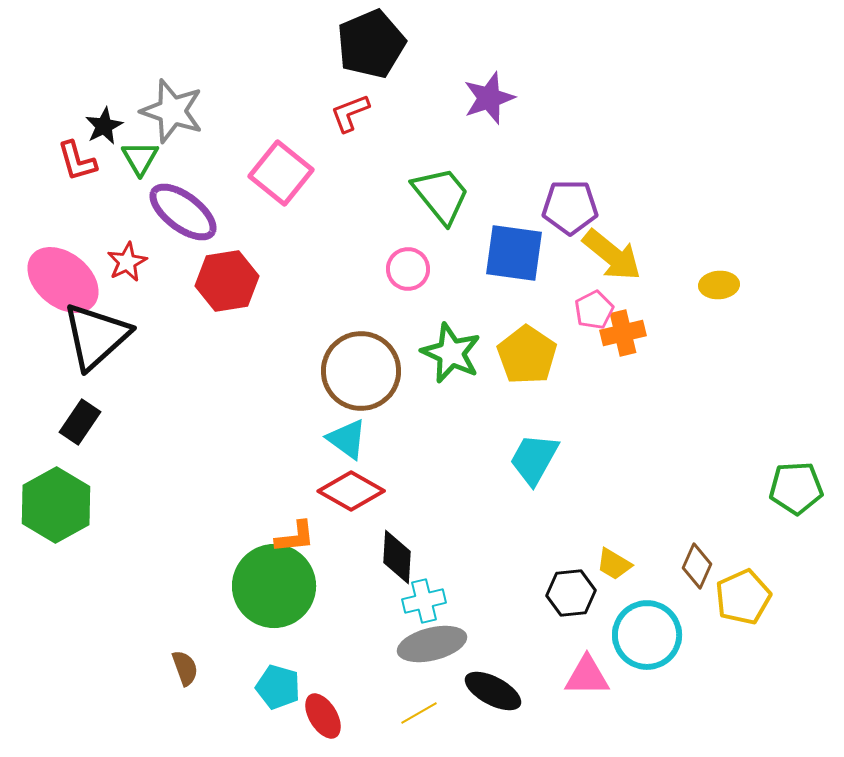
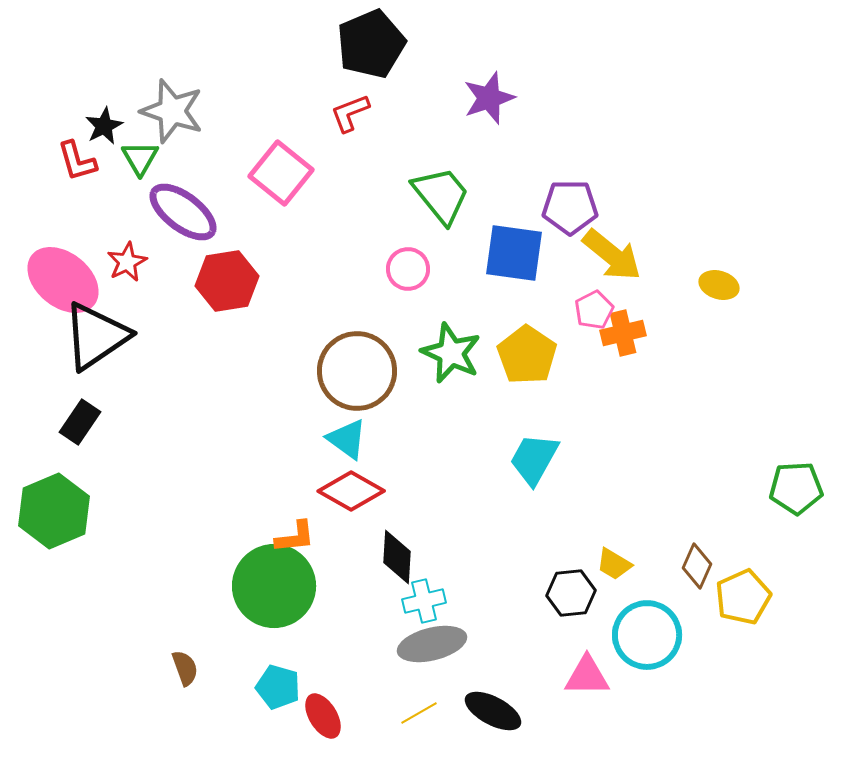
yellow ellipse at (719, 285): rotated 21 degrees clockwise
black triangle at (96, 336): rotated 8 degrees clockwise
brown circle at (361, 371): moved 4 px left
green hexagon at (56, 505): moved 2 px left, 6 px down; rotated 6 degrees clockwise
black ellipse at (493, 691): moved 20 px down
